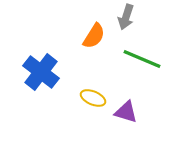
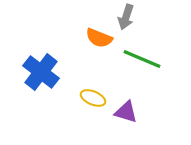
orange semicircle: moved 5 px right, 2 px down; rotated 80 degrees clockwise
